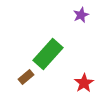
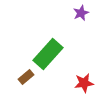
purple star: moved 2 px up
red star: rotated 24 degrees clockwise
